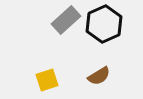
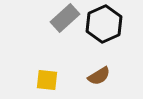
gray rectangle: moved 1 px left, 2 px up
yellow square: rotated 25 degrees clockwise
